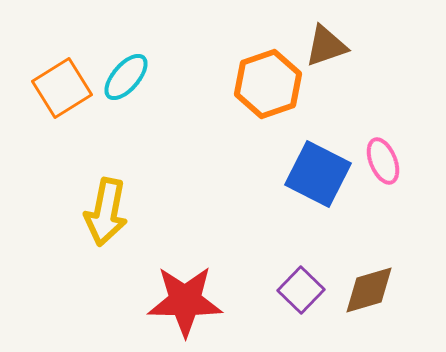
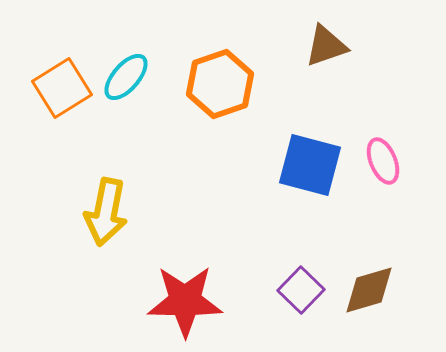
orange hexagon: moved 48 px left
blue square: moved 8 px left, 9 px up; rotated 12 degrees counterclockwise
